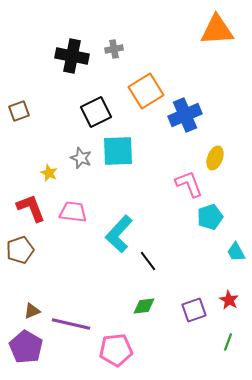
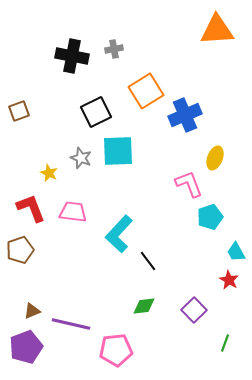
red star: moved 20 px up
purple square: rotated 25 degrees counterclockwise
green line: moved 3 px left, 1 px down
purple pentagon: rotated 20 degrees clockwise
